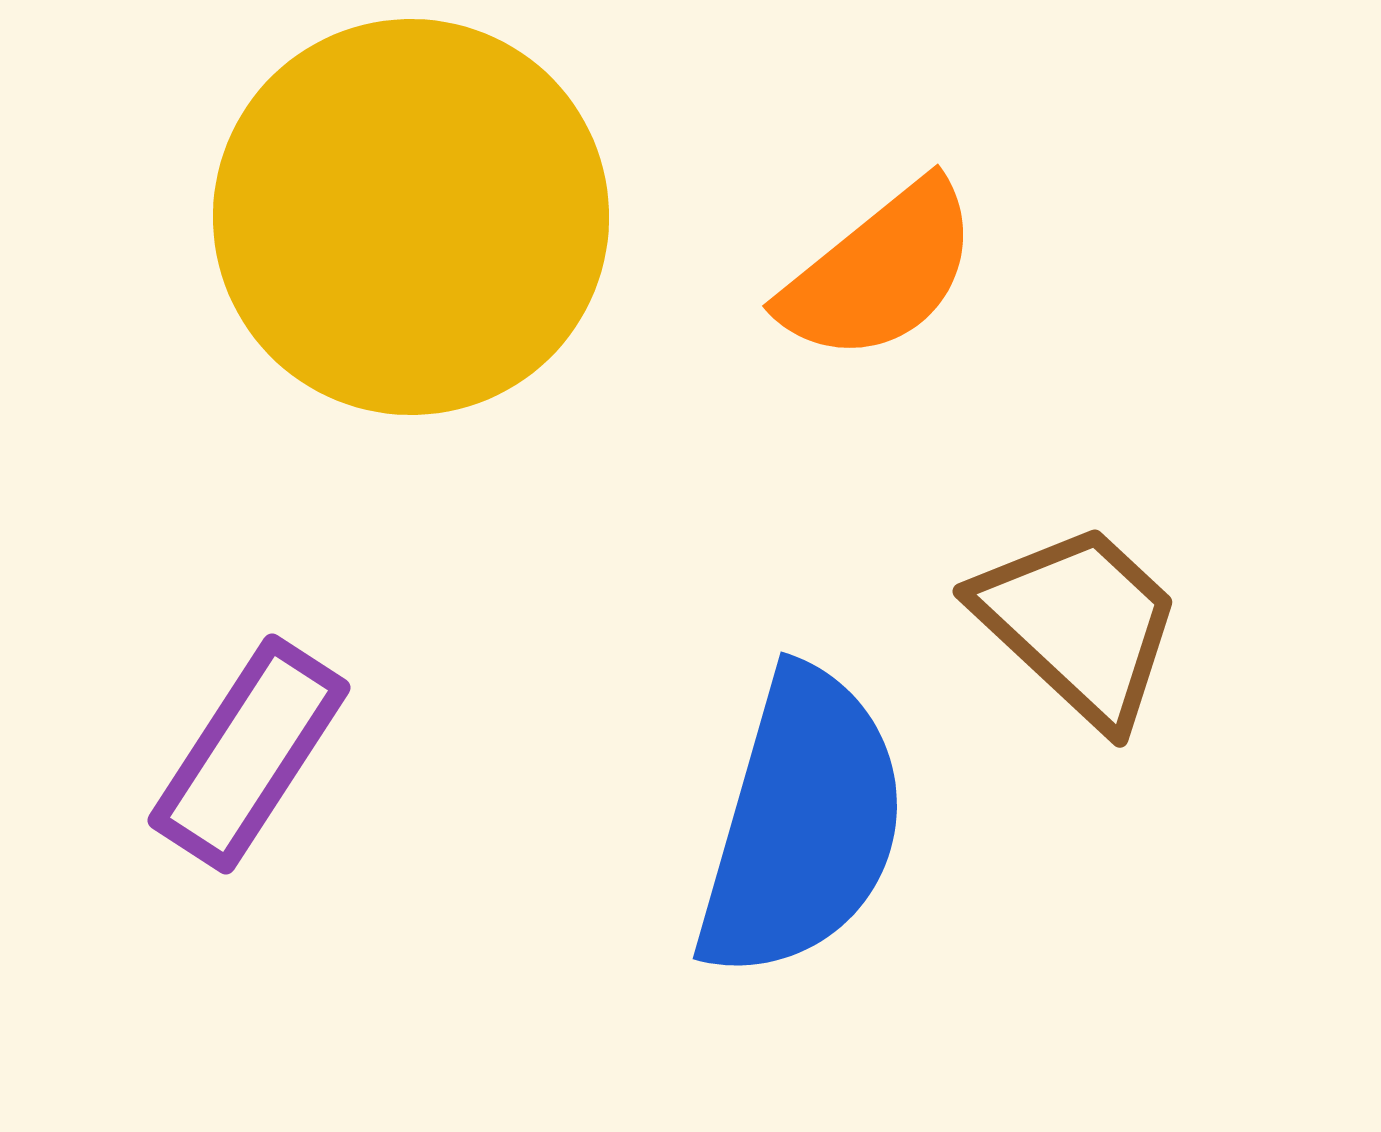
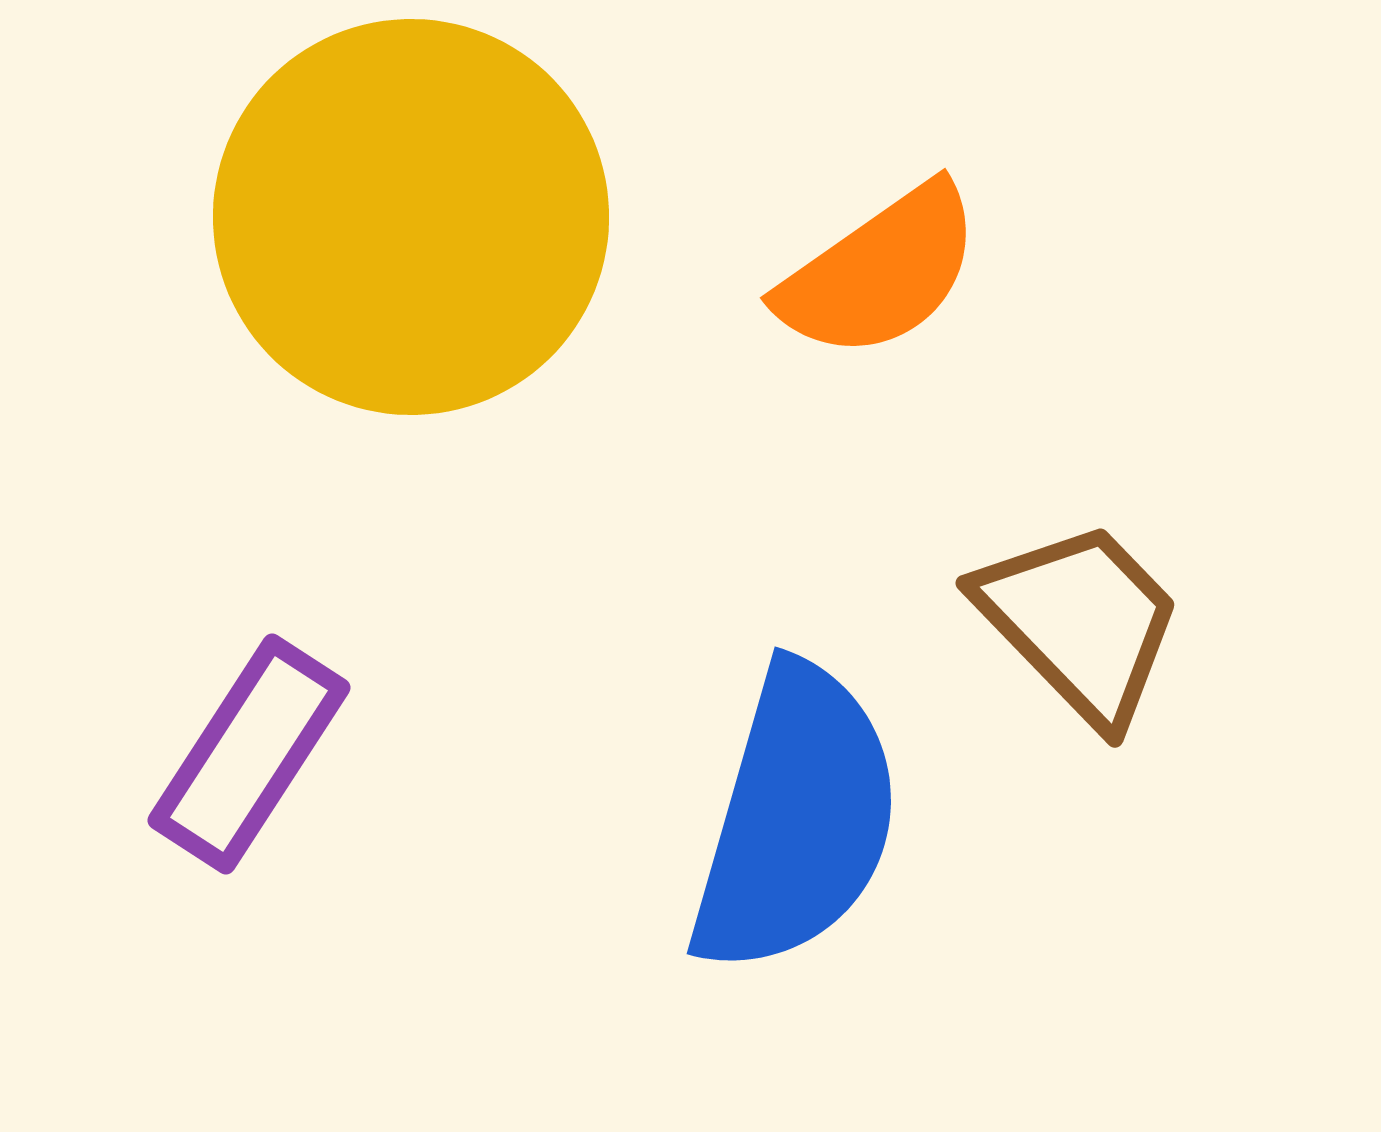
orange semicircle: rotated 4 degrees clockwise
brown trapezoid: moved 1 px right, 2 px up; rotated 3 degrees clockwise
blue semicircle: moved 6 px left, 5 px up
